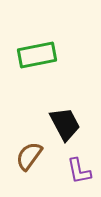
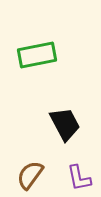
brown semicircle: moved 1 px right, 19 px down
purple L-shape: moved 7 px down
